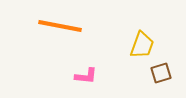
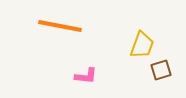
brown square: moved 3 px up
